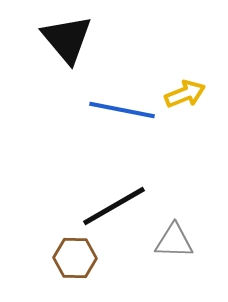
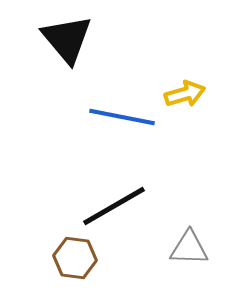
yellow arrow: rotated 6 degrees clockwise
blue line: moved 7 px down
gray triangle: moved 15 px right, 7 px down
brown hexagon: rotated 6 degrees clockwise
